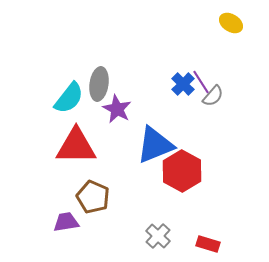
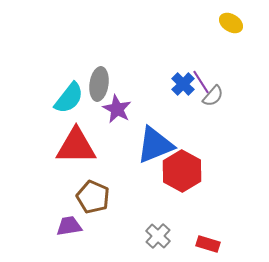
purple trapezoid: moved 3 px right, 4 px down
